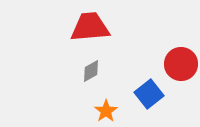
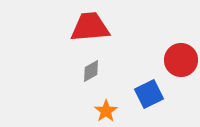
red circle: moved 4 px up
blue square: rotated 12 degrees clockwise
